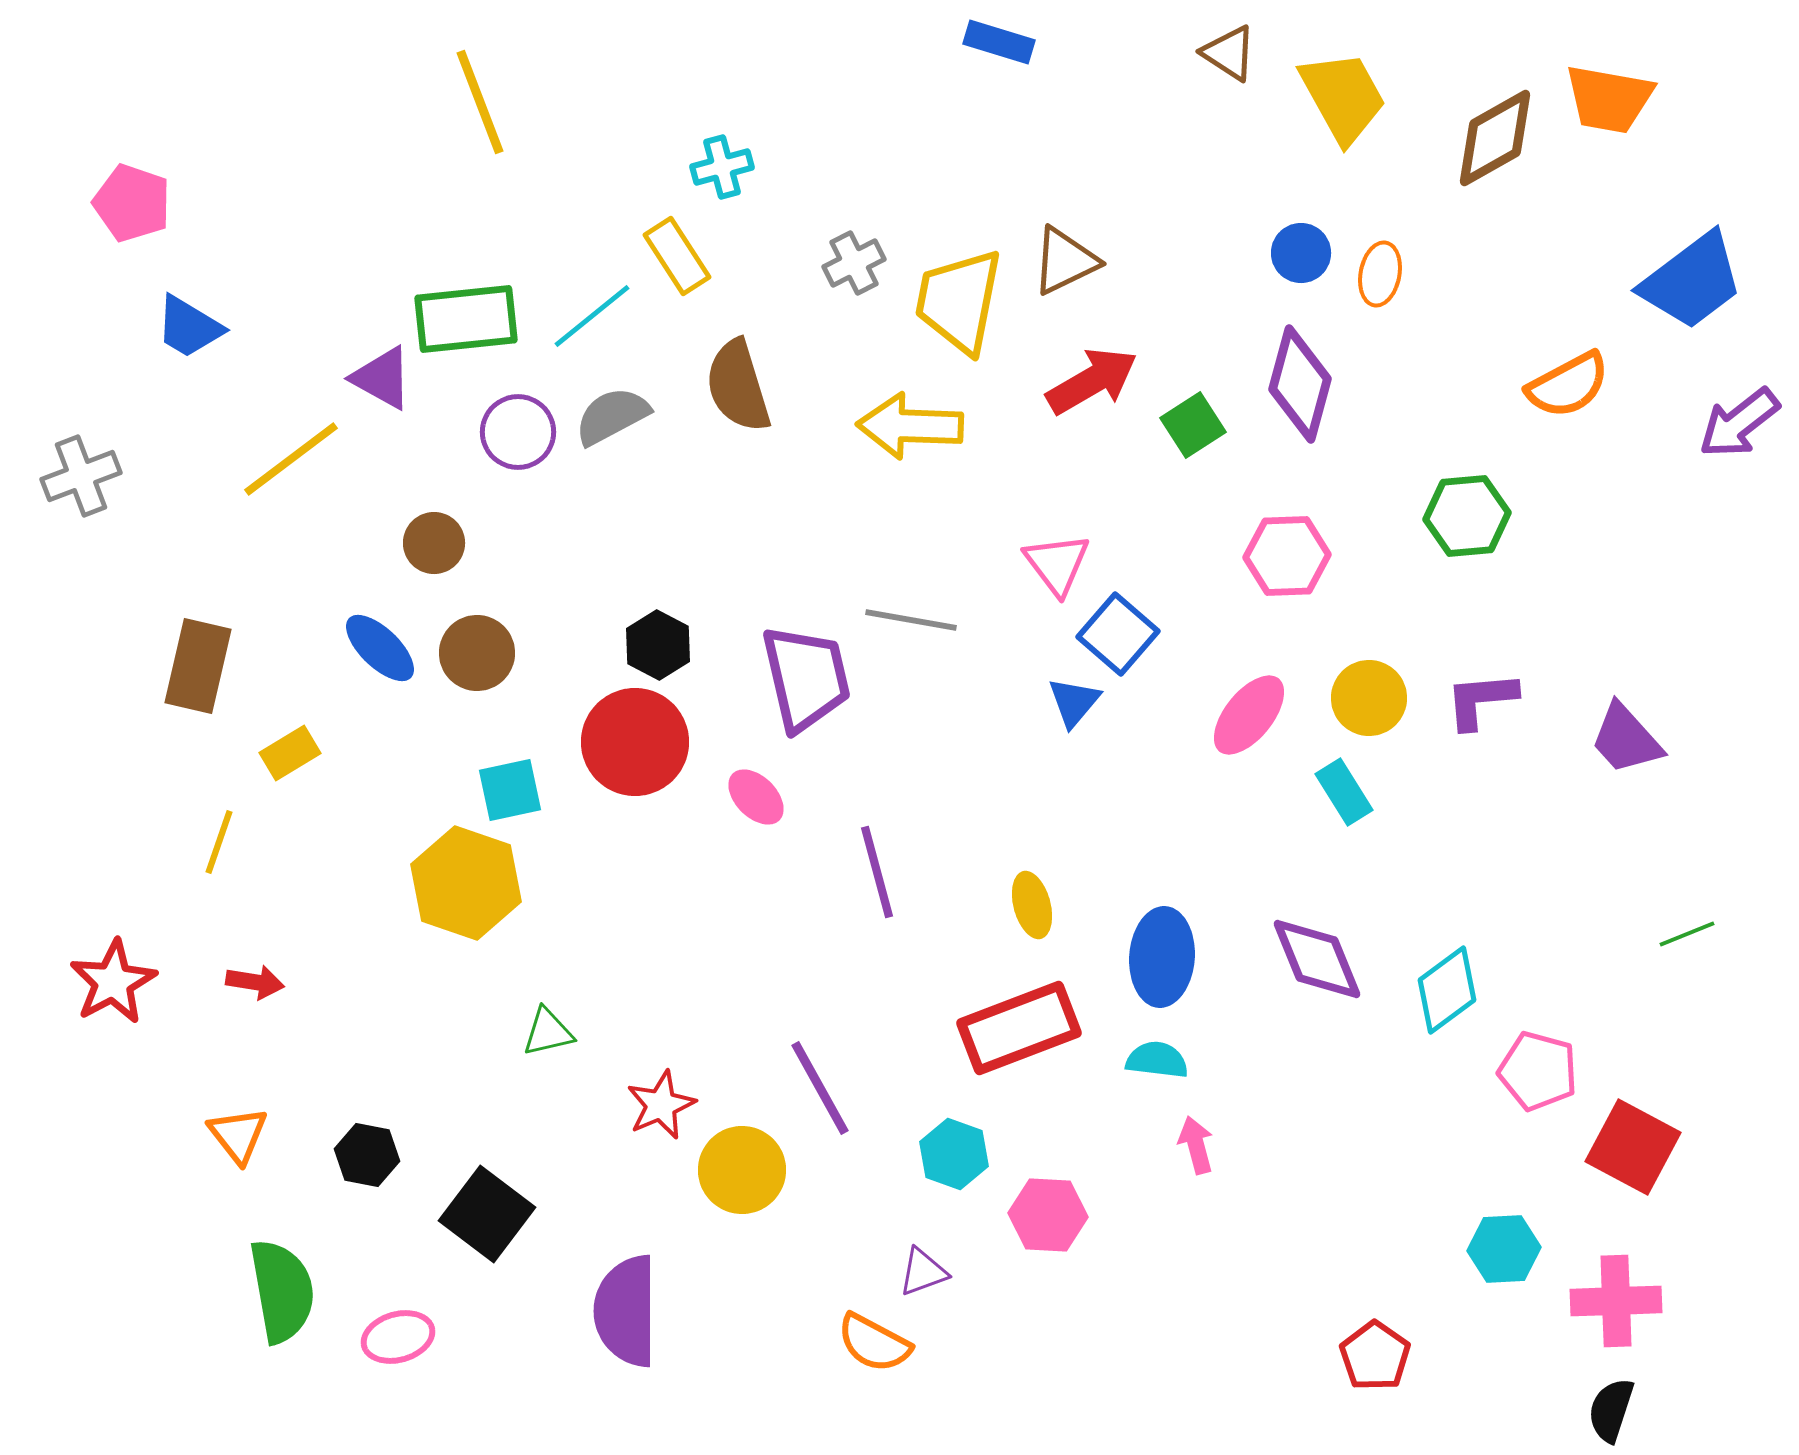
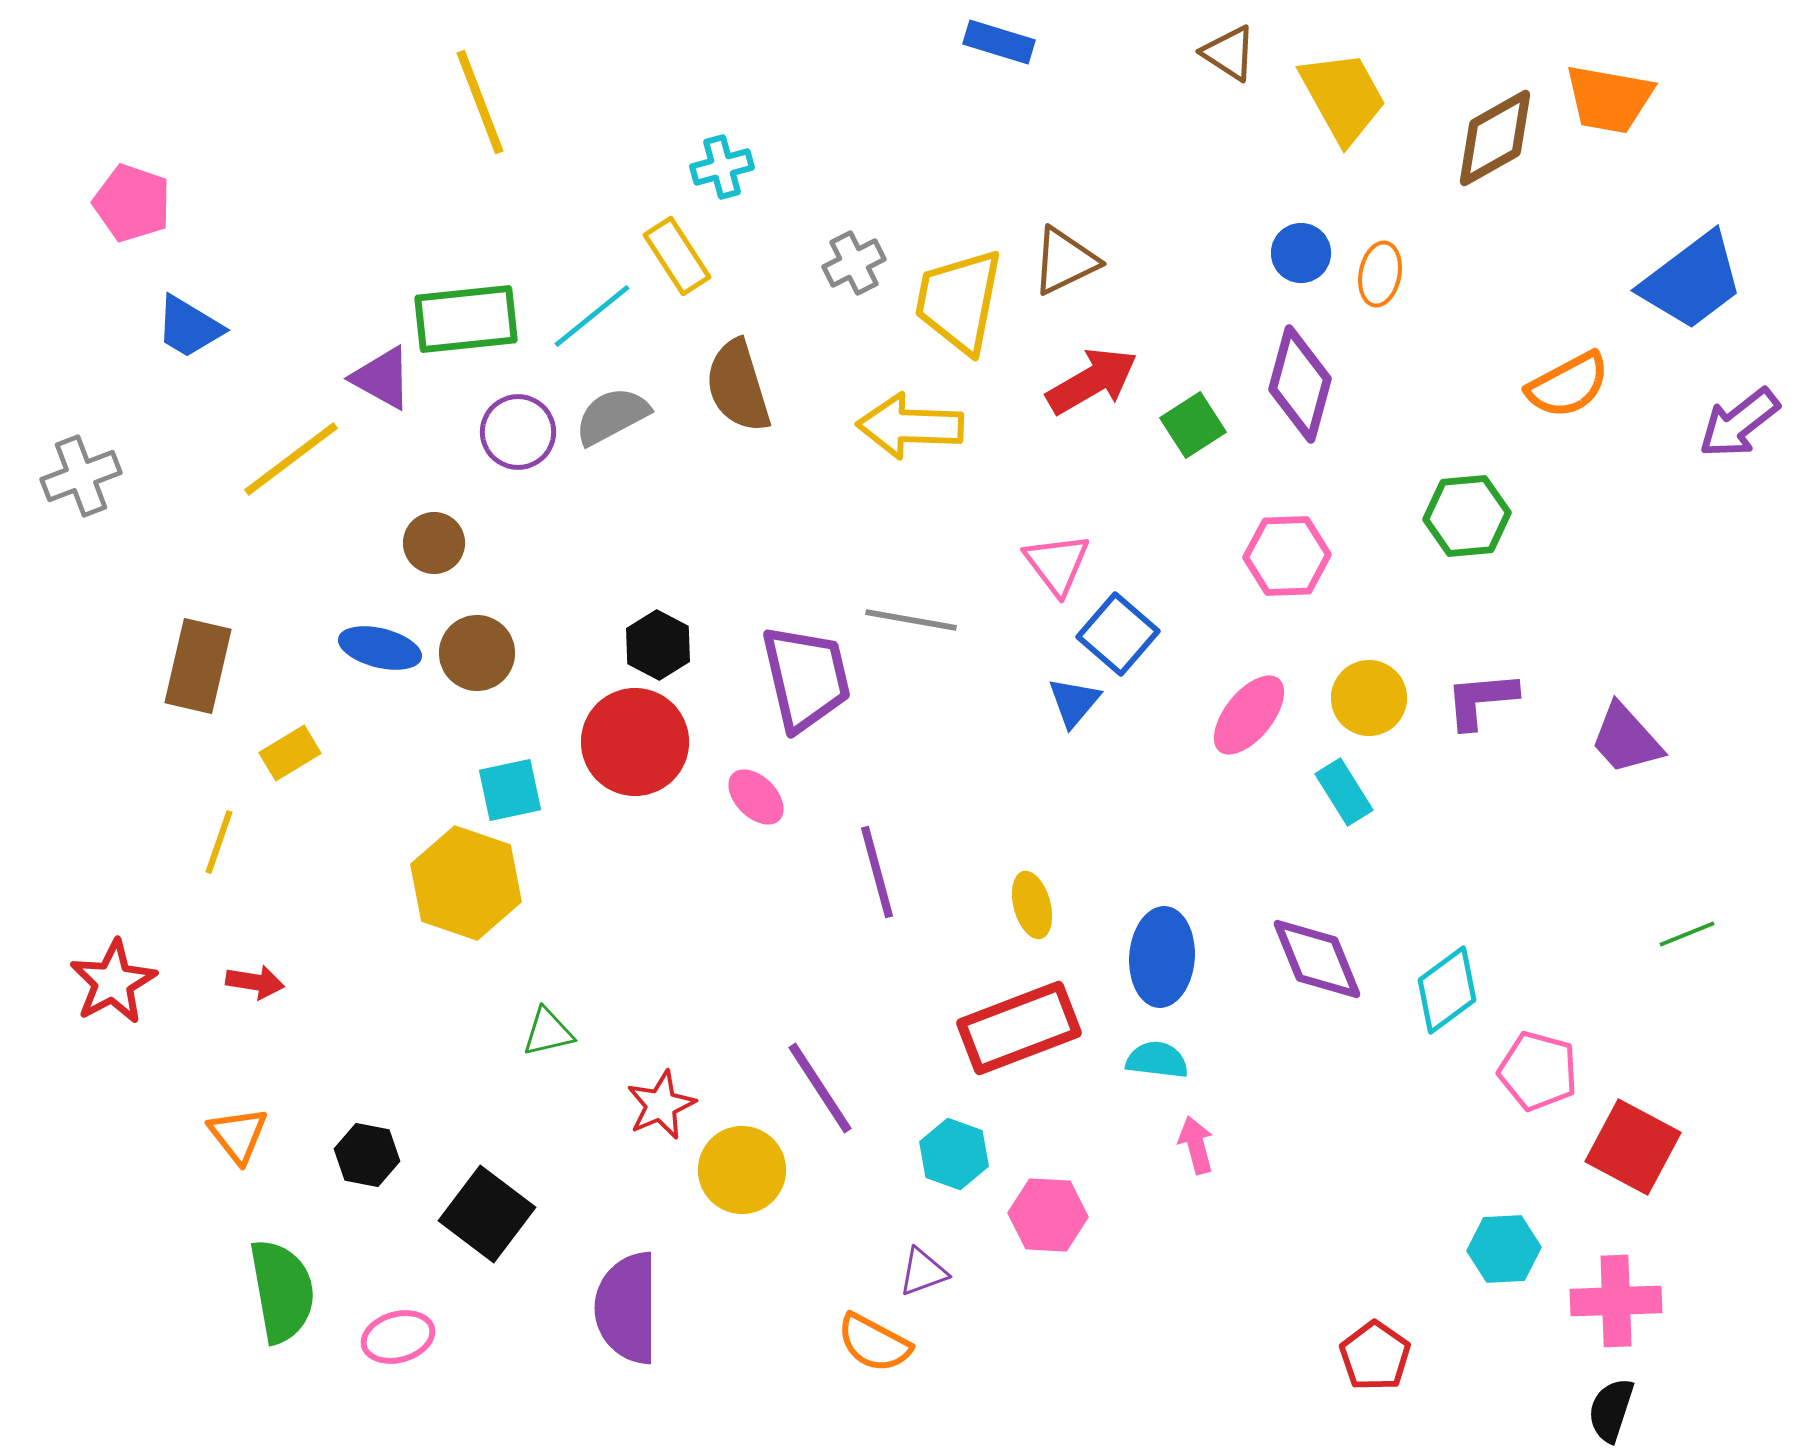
blue ellipse at (380, 648): rotated 30 degrees counterclockwise
purple line at (820, 1088): rotated 4 degrees counterclockwise
purple semicircle at (626, 1311): moved 1 px right, 3 px up
